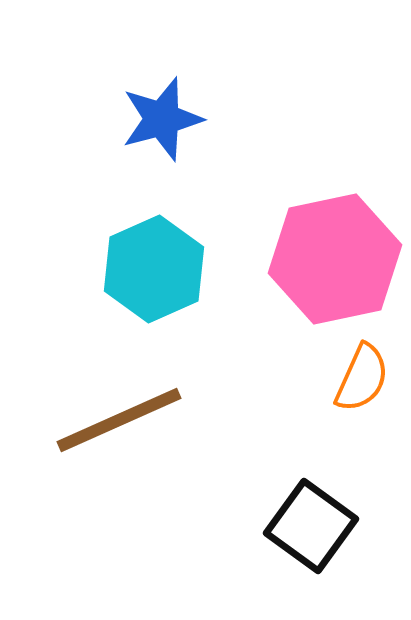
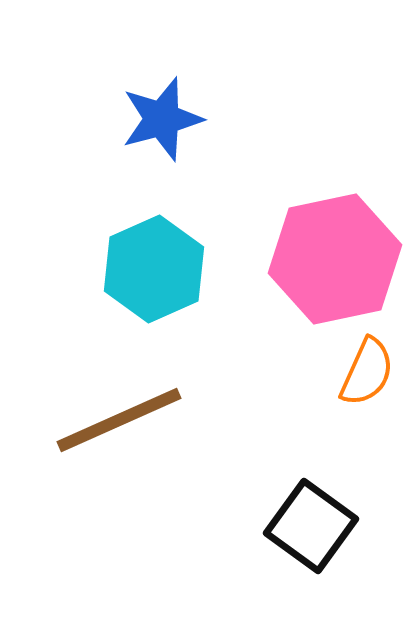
orange semicircle: moved 5 px right, 6 px up
